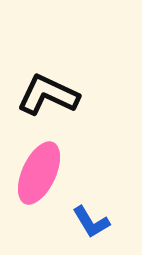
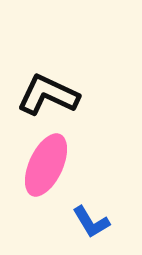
pink ellipse: moved 7 px right, 8 px up
